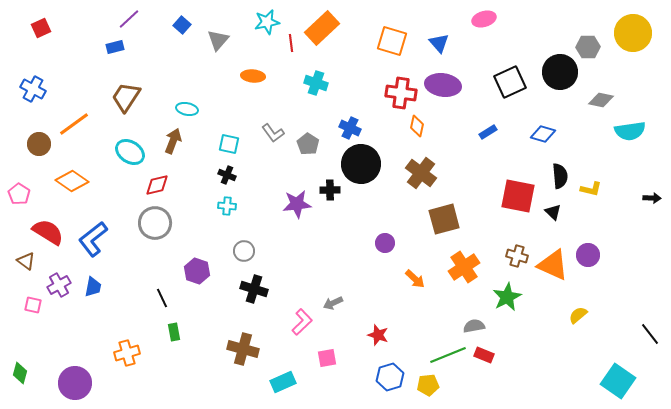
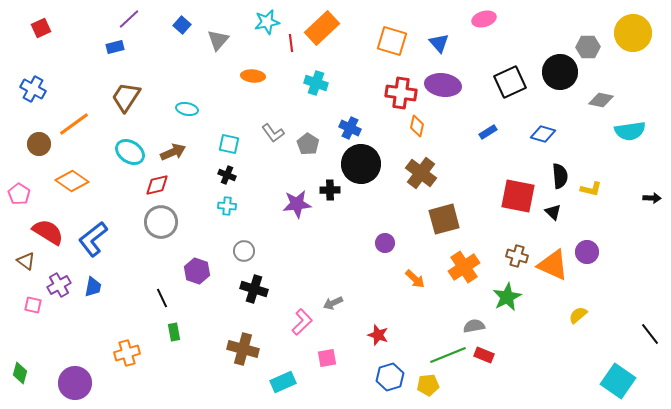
brown arrow at (173, 141): moved 11 px down; rotated 45 degrees clockwise
gray circle at (155, 223): moved 6 px right, 1 px up
purple circle at (588, 255): moved 1 px left, 3 px up
